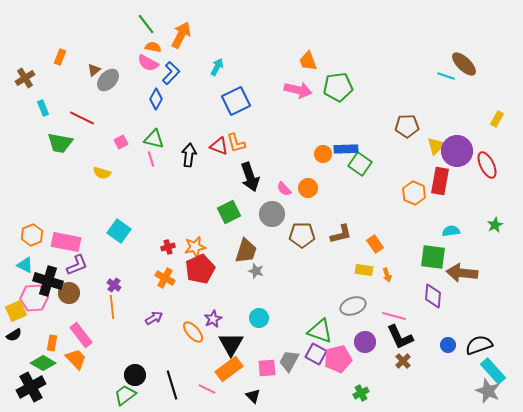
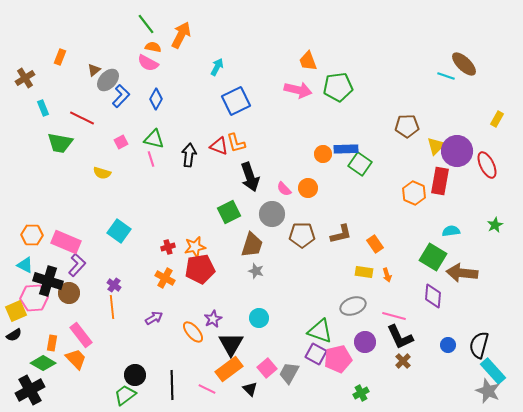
blue L-shape at (171, 73): moved 50 px left, 23 px down
orange hexagon at (32, 235): rotated 25 degrees clockwise
pink rectangle at (66, 242): rotated 12 degrees clockwise
brown trapezoid at (246, 251): moved 6 px right, 6 px up
green square at (433, 257): rotated 24 degrees clockwise
purple L-shape at (77, 265): rotated 25 degrees counterclockwise
red pentagon at (200, 269): rotated 16 degrees clockwise
yellow rectangle at (364, 270): moved 2 px down
black semicircle at (479, 345): rotated 56 degrees counterclockwise
gray trapezoid at (289, 361): moved 12 px down
pink square at (267, 368): rotated 36 degrees counterclockwise
black line at (172, 385): rotated 16 degrees clockwise
black cross at (31, 387): moved 1 px left, 3 px down
black triangle at (253, 396): moved 3 px left, 7 px up
